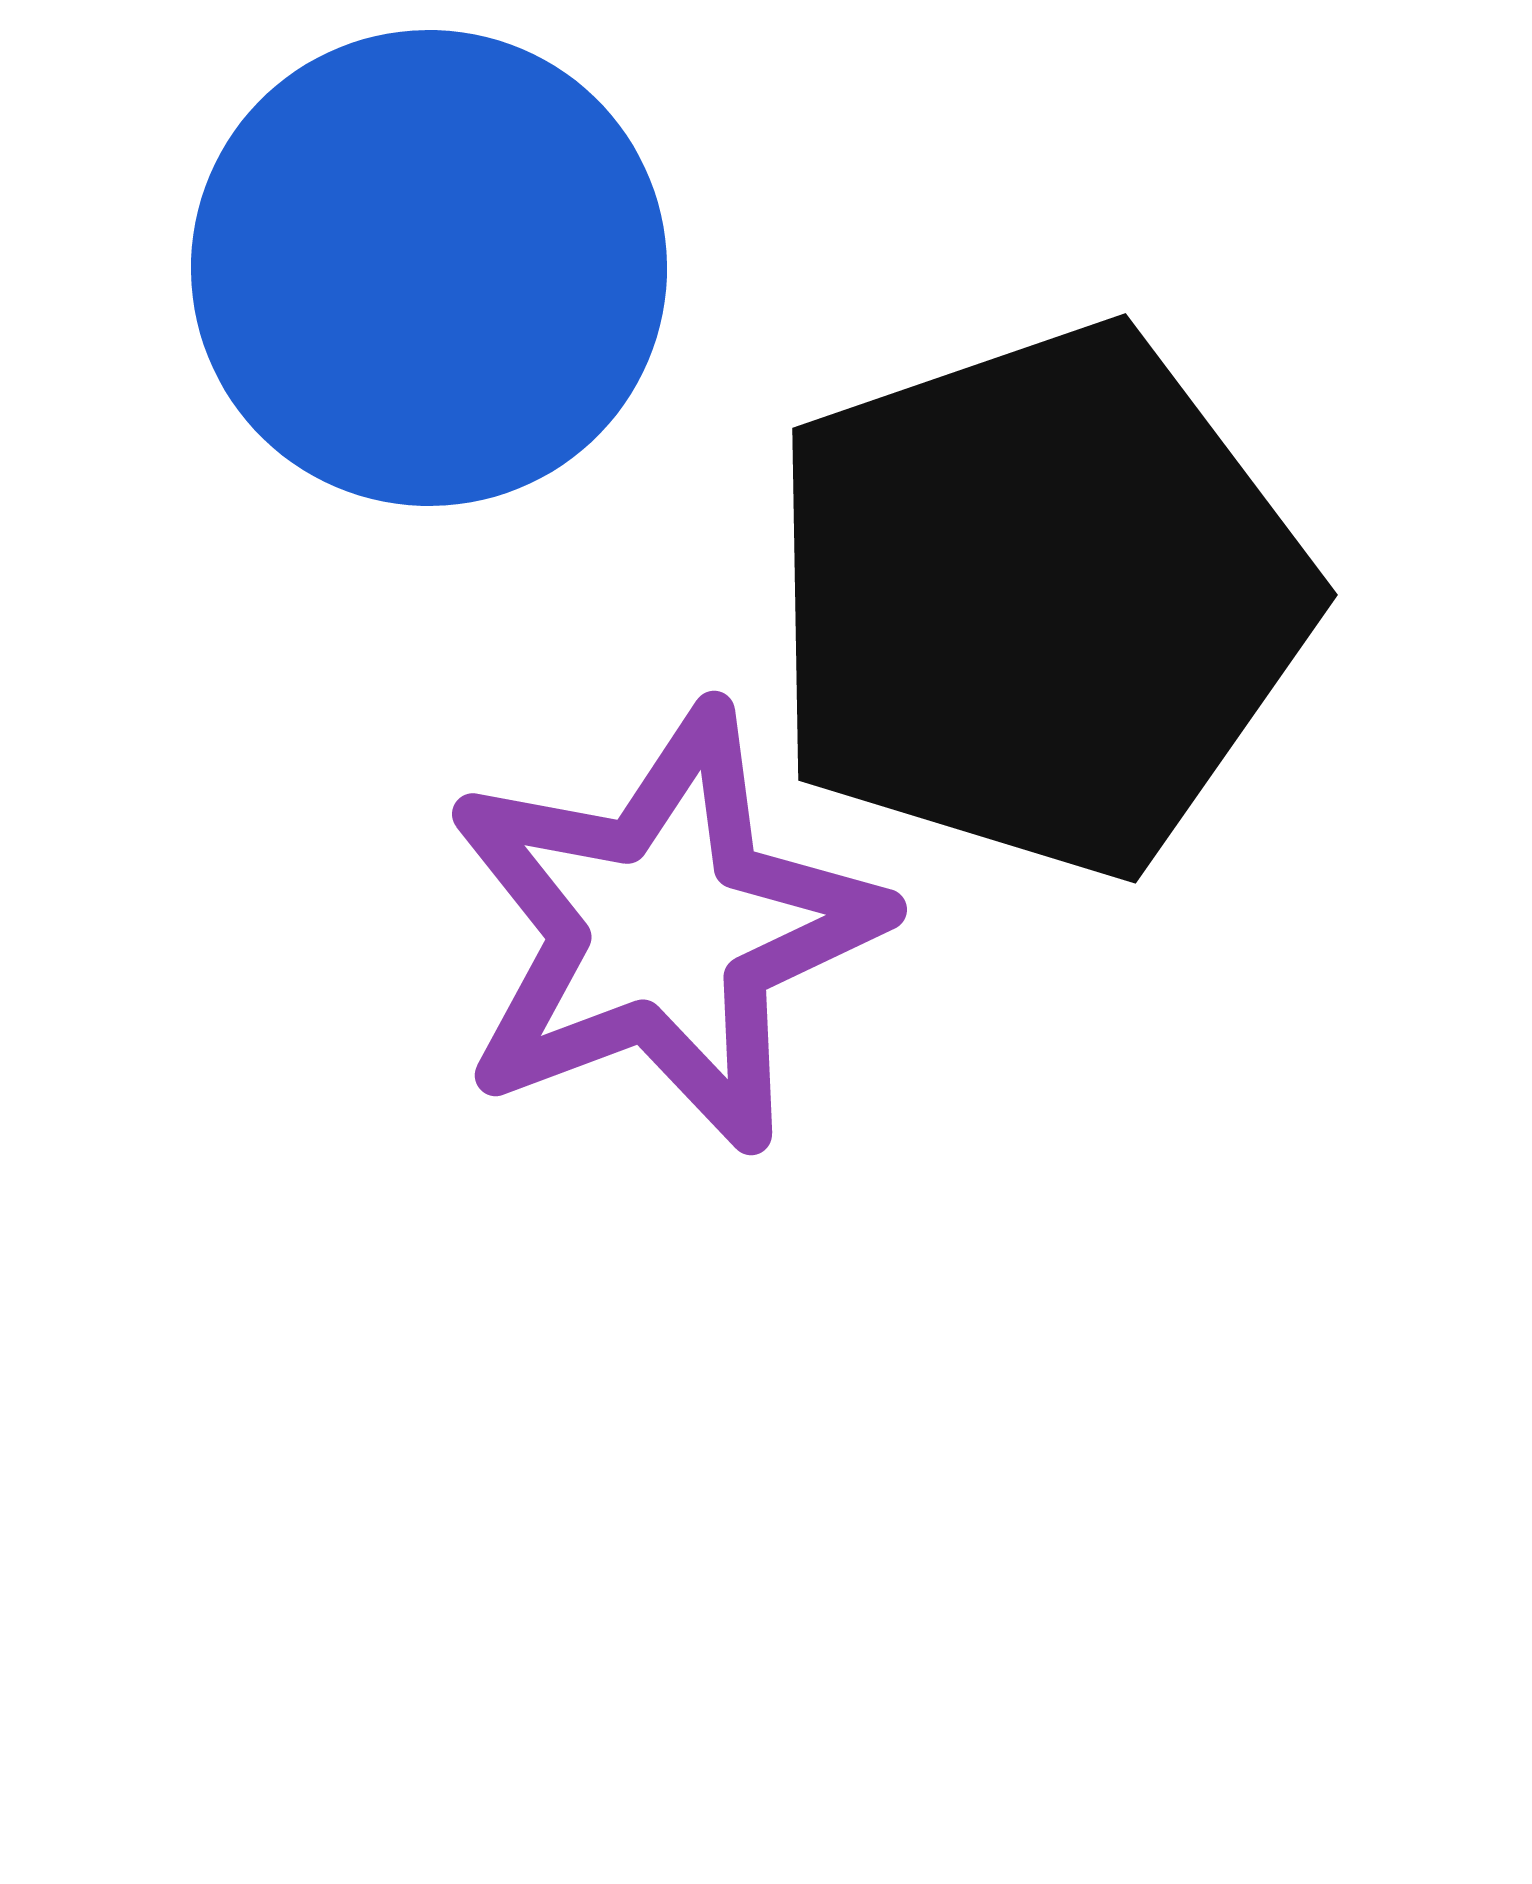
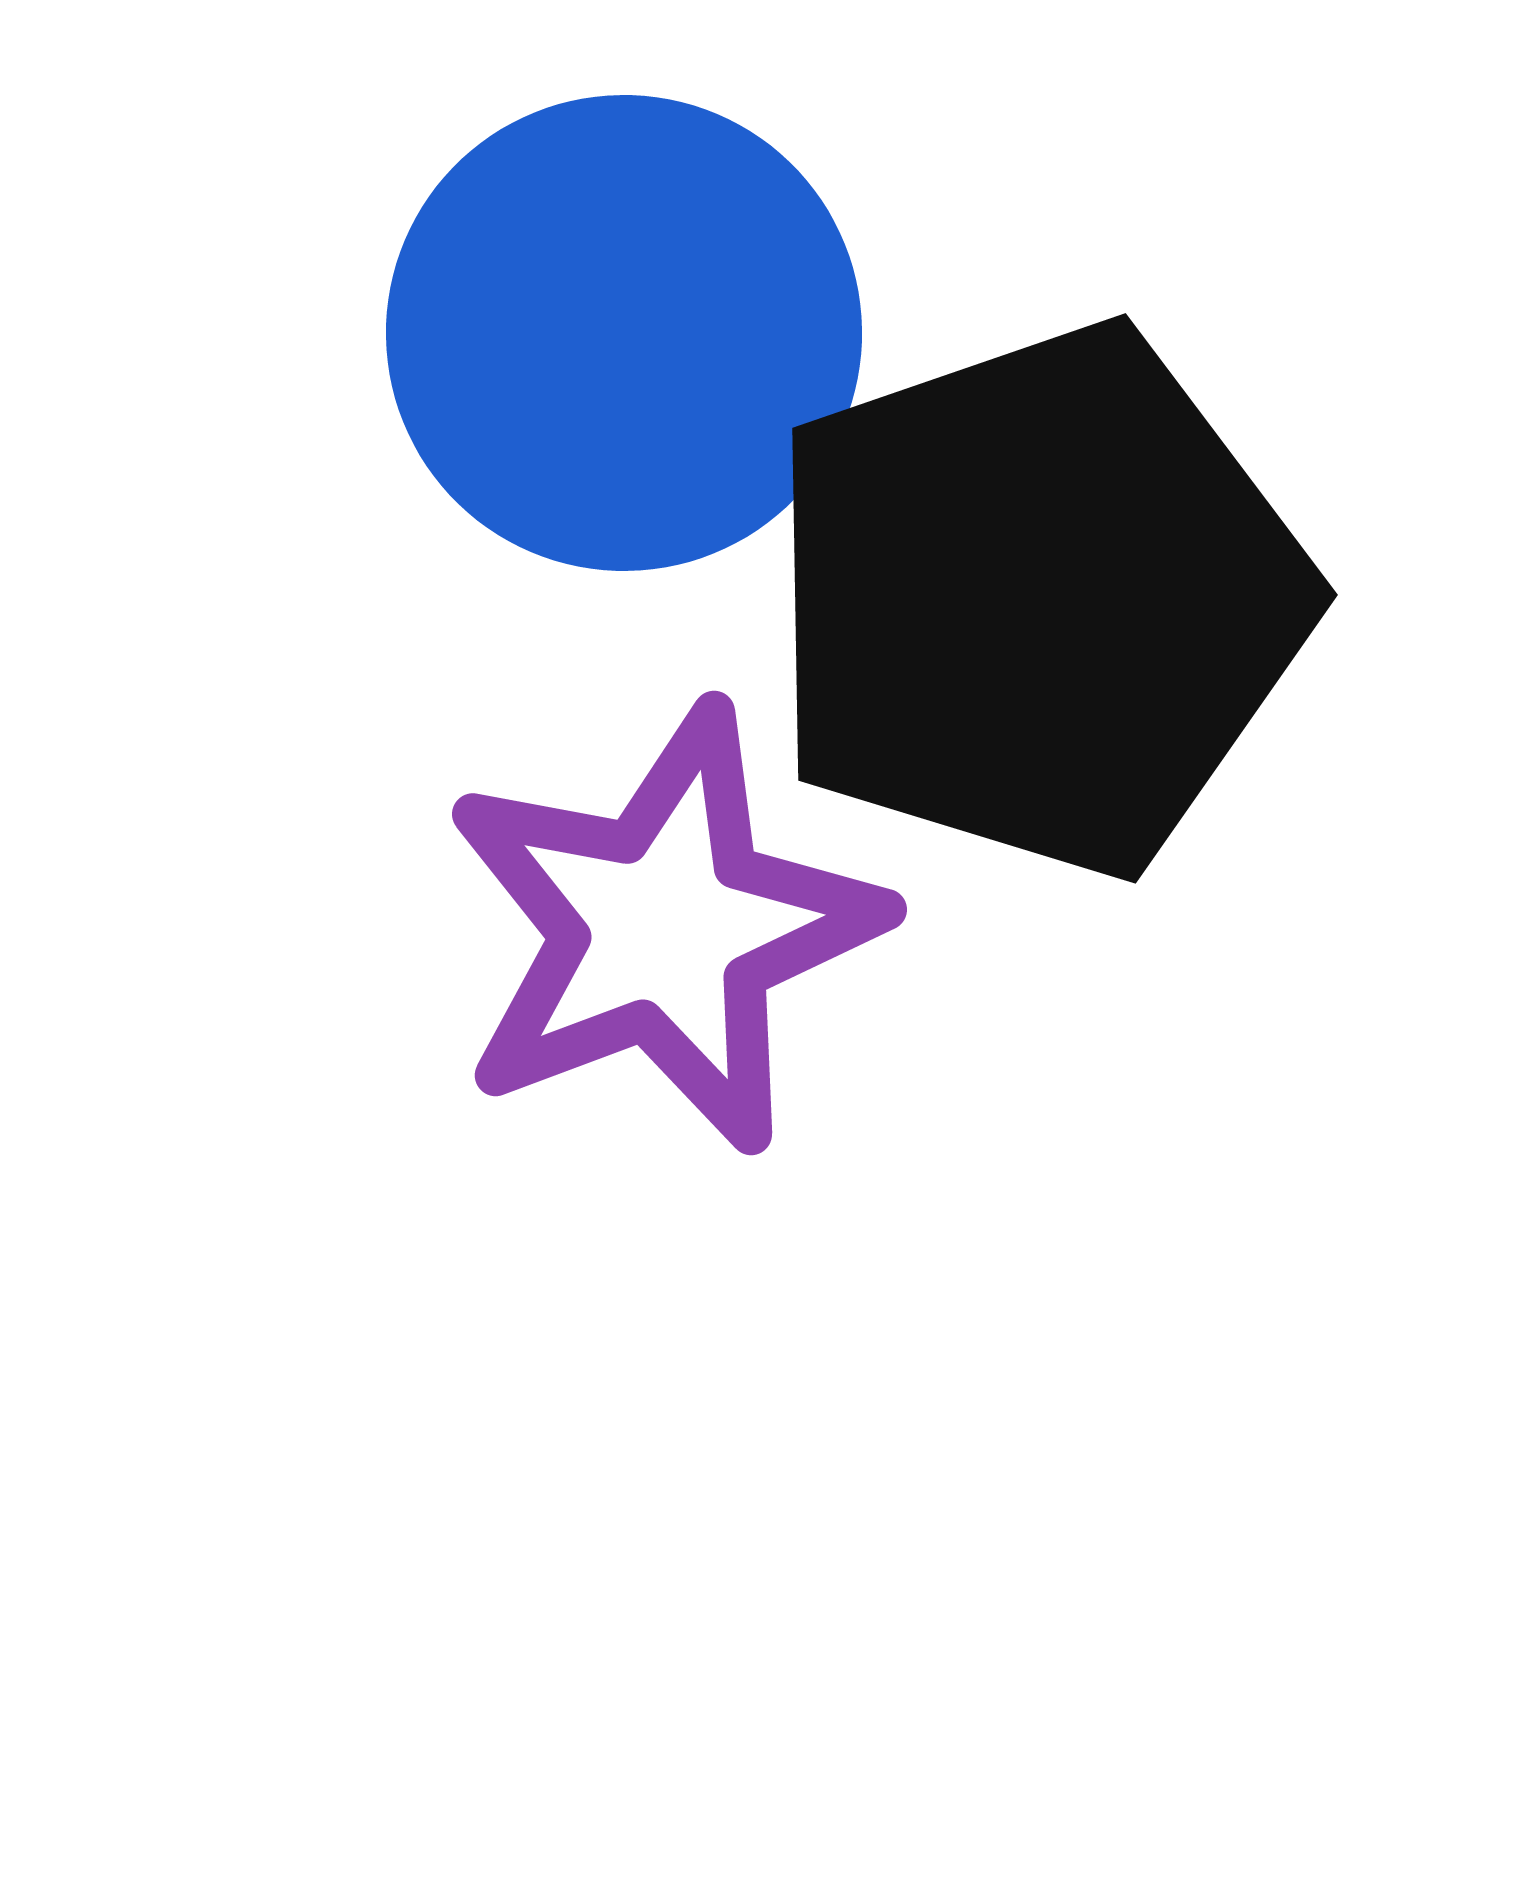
blue circle: moved 195 px right, 65 px down
